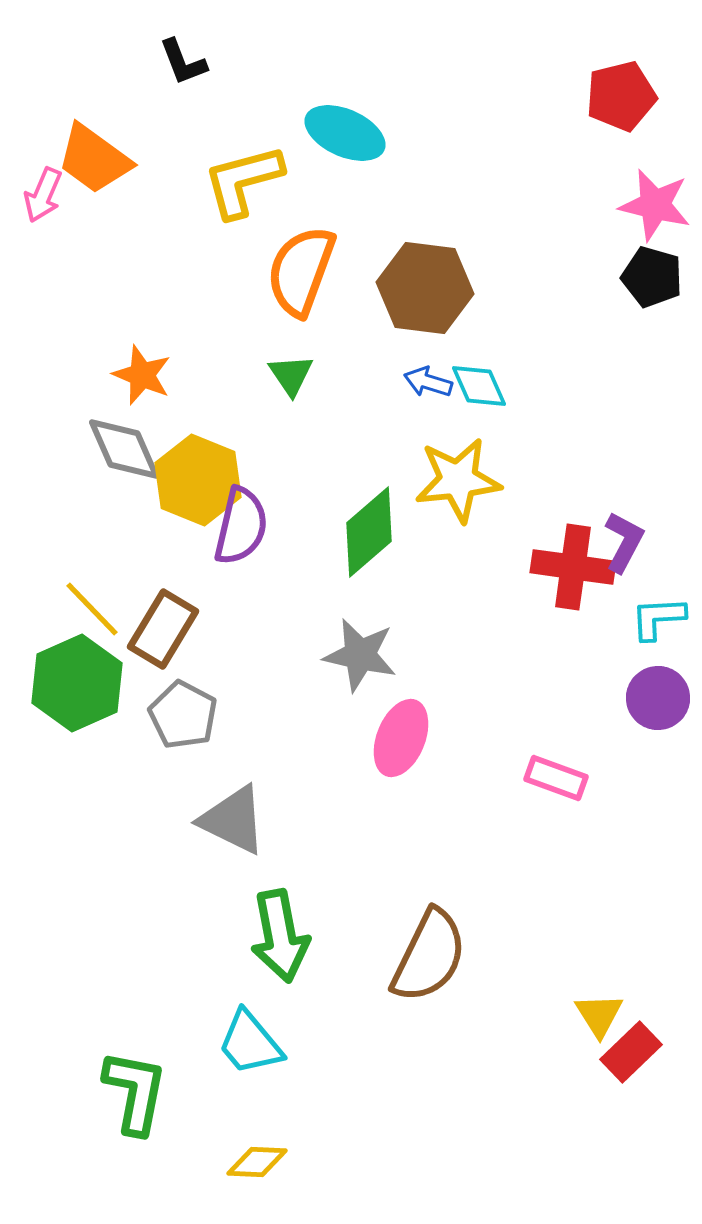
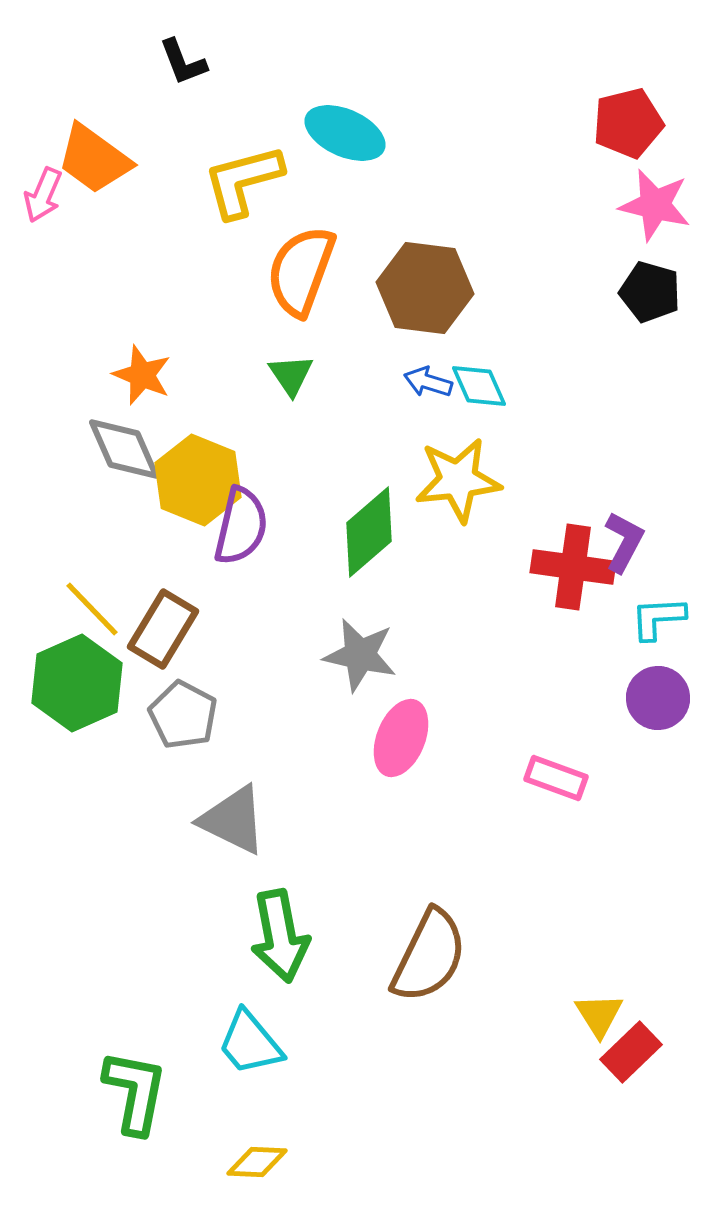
red pentagon: moved 7 px right, 27 px down
black pentagon: moved 2 px left, 15 px down
